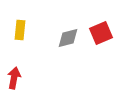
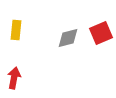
yellow rectangle: moved 4 px left
